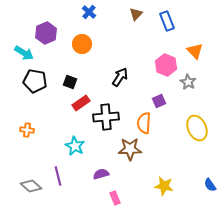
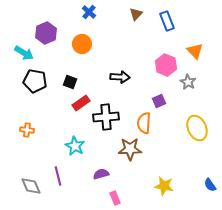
black arrow: rotated 60 degrees clockwise
gray diamond: rotated 25 degrees clockwise
